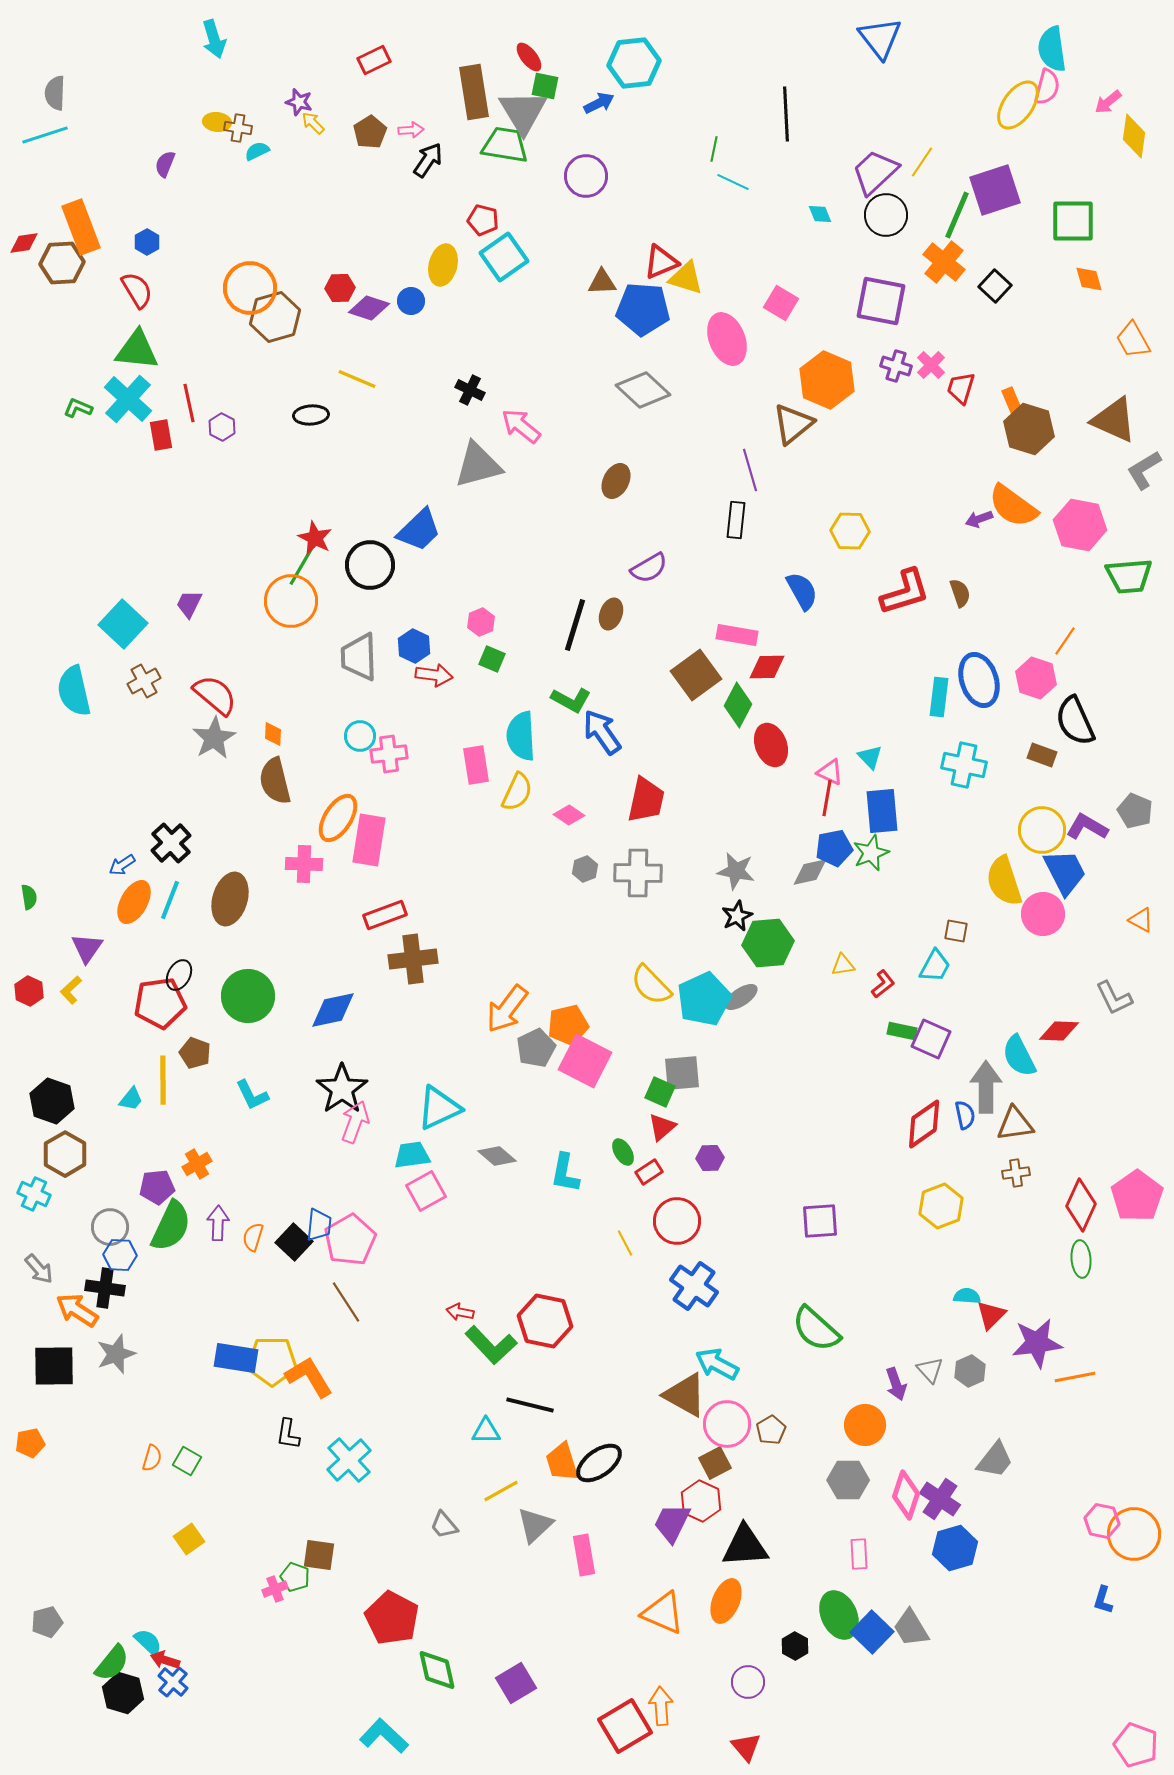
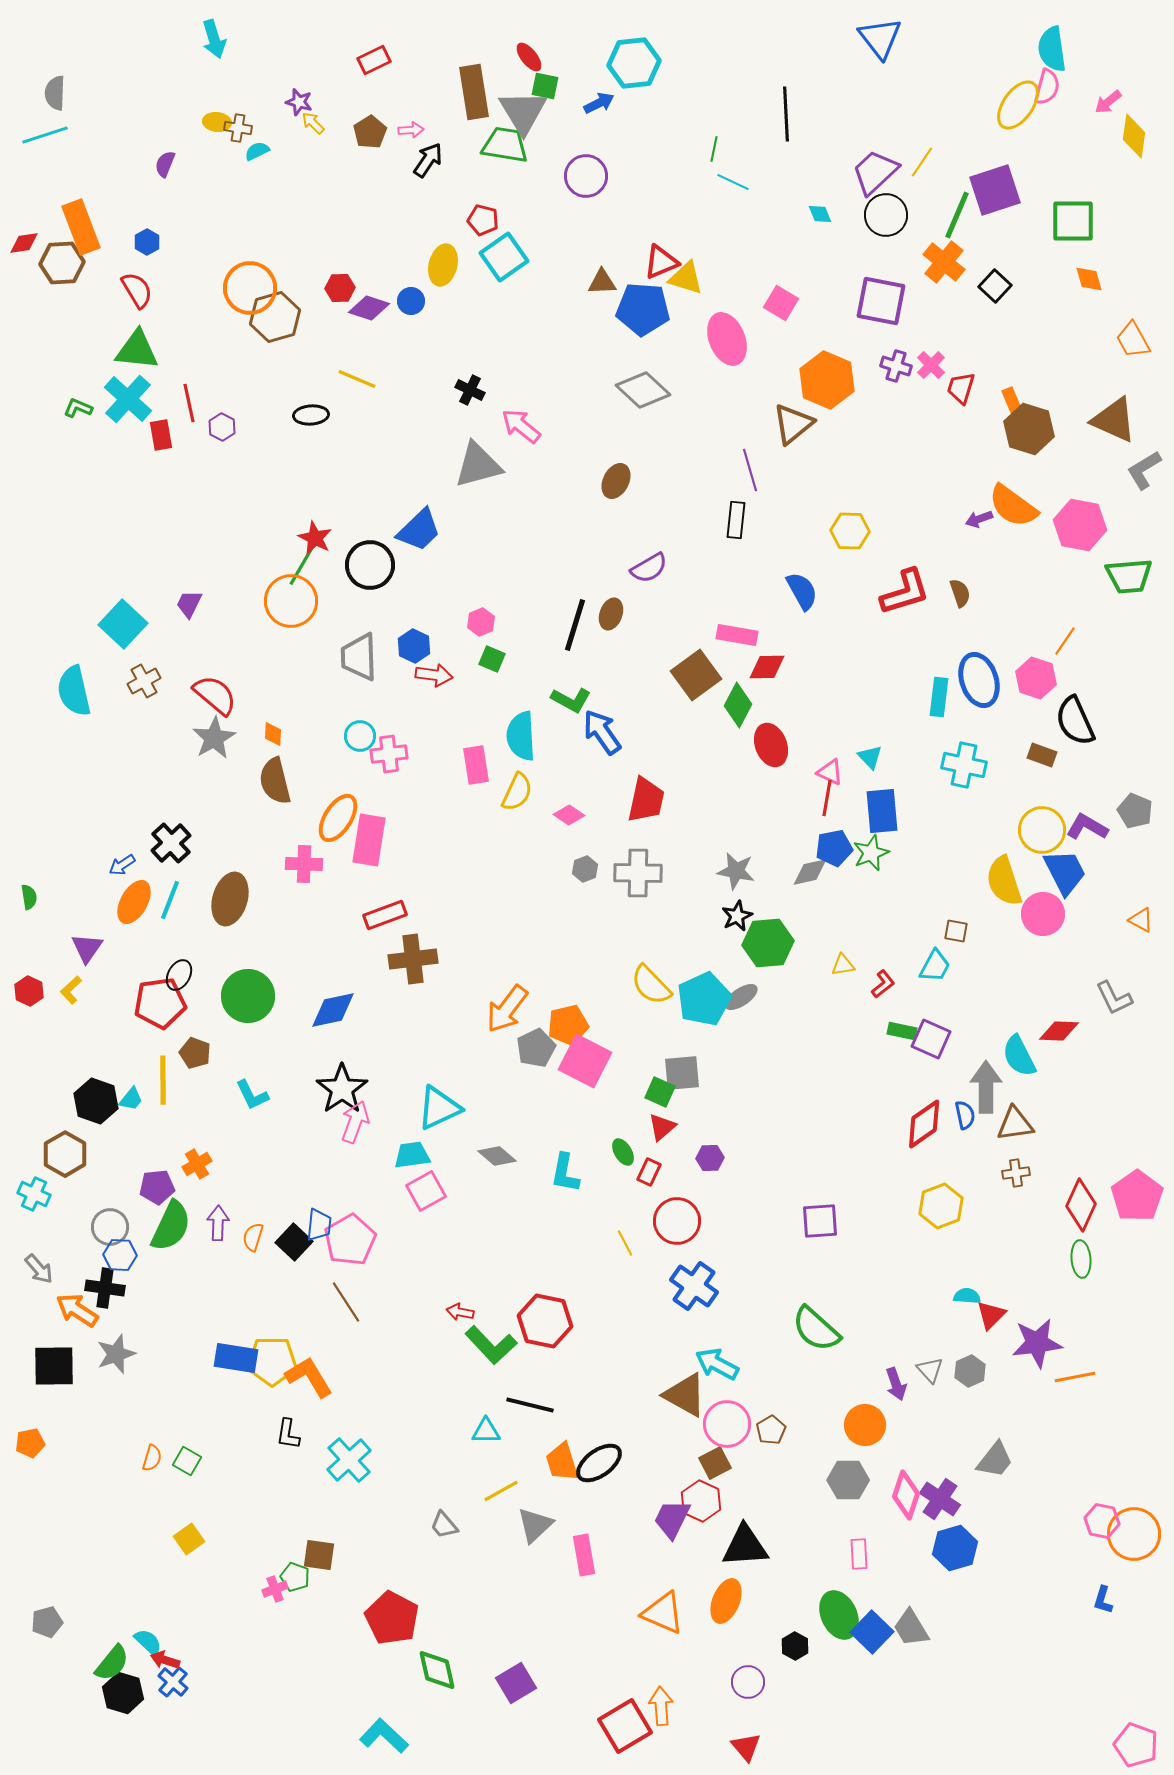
black hexagon at (52, 1101): moved 44 px right
red rectangle at (649, 1172): rotated 32 degrees counterclockwise
purple trapezoid at (672, 1523): moved 4 px up
